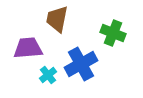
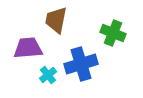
brown trapezoid: moved 1 px left, 1 px down
blue cross: rotated 12 degrees clockwise
